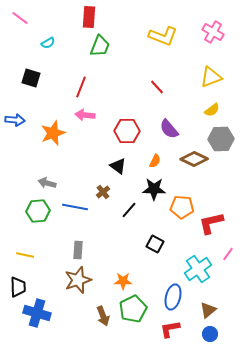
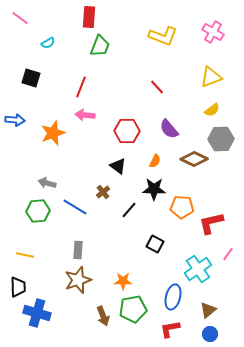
blue line at (75, 207): rotated 20 degrees clockwise
green pentagon at (133, 309): rotated 16 degrees clockwise
